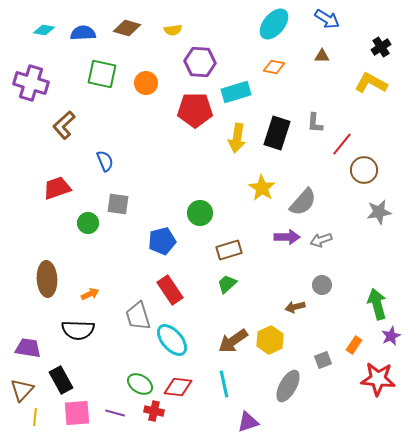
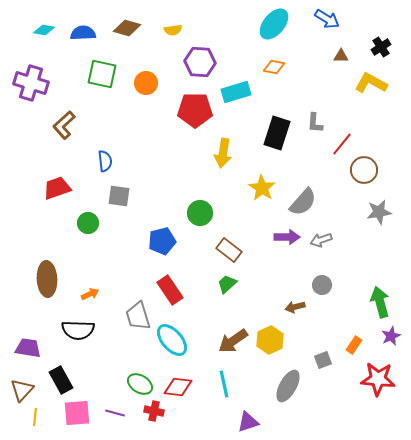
brown triangle at (322, 56): moved 19 px right
yellow arrow at (237, 138): moved 14 px left, 15 px down
blue semicircle at (105, 161): rotated 15 degrees clockwise
gray square at (118, 204): moved 1 px right, 8 px up
brown rectangle at (229, 250): rotated 55 degrees clockwise
green arrow at (377, 304): moved 3 px right, 2 px up
